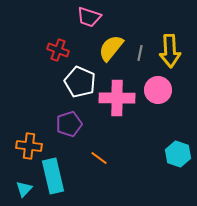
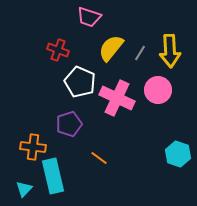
gray line: rotated 21 degrees clockwise
pink cross: rotated 24 degrees clockwise
orange cross: moved 4 px right, 1 px down
